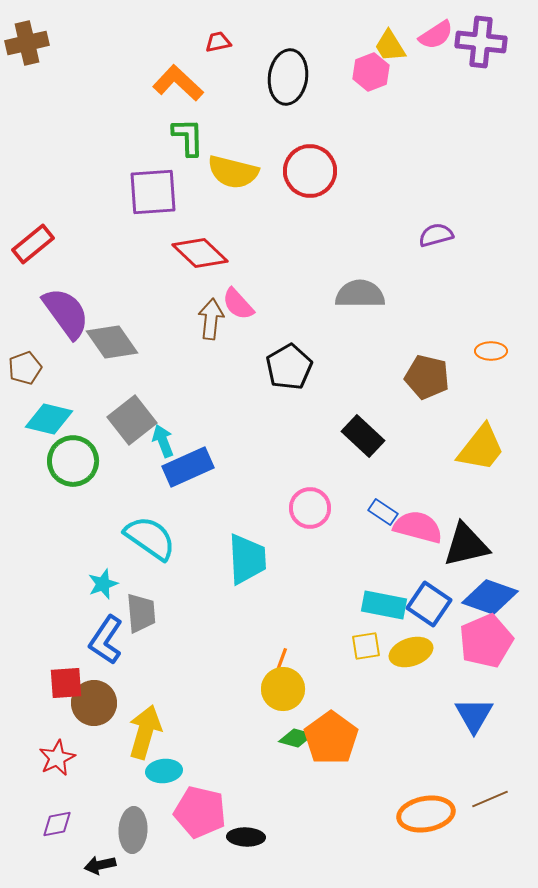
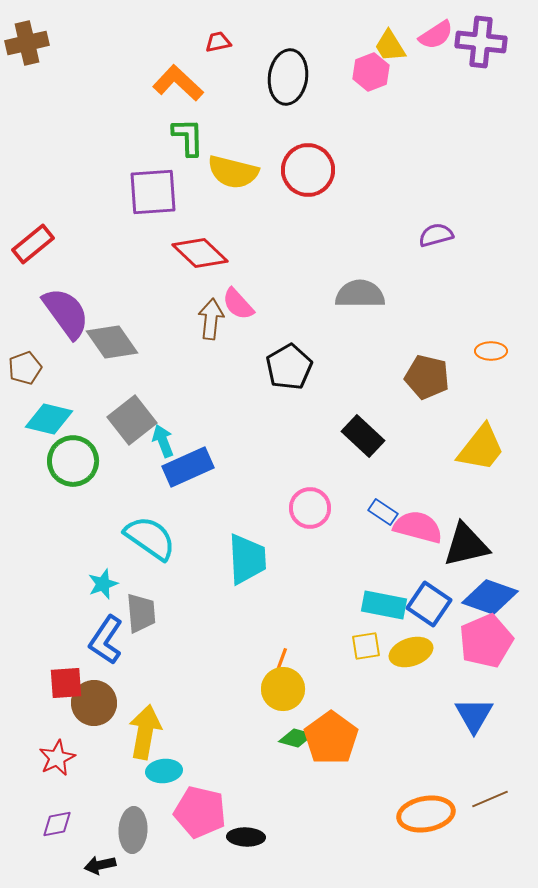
red circle at (310, 171): moved 2 px left, 1 px up
yellow arrow at (145, 732): rotated 6 degrees counterclockwise
